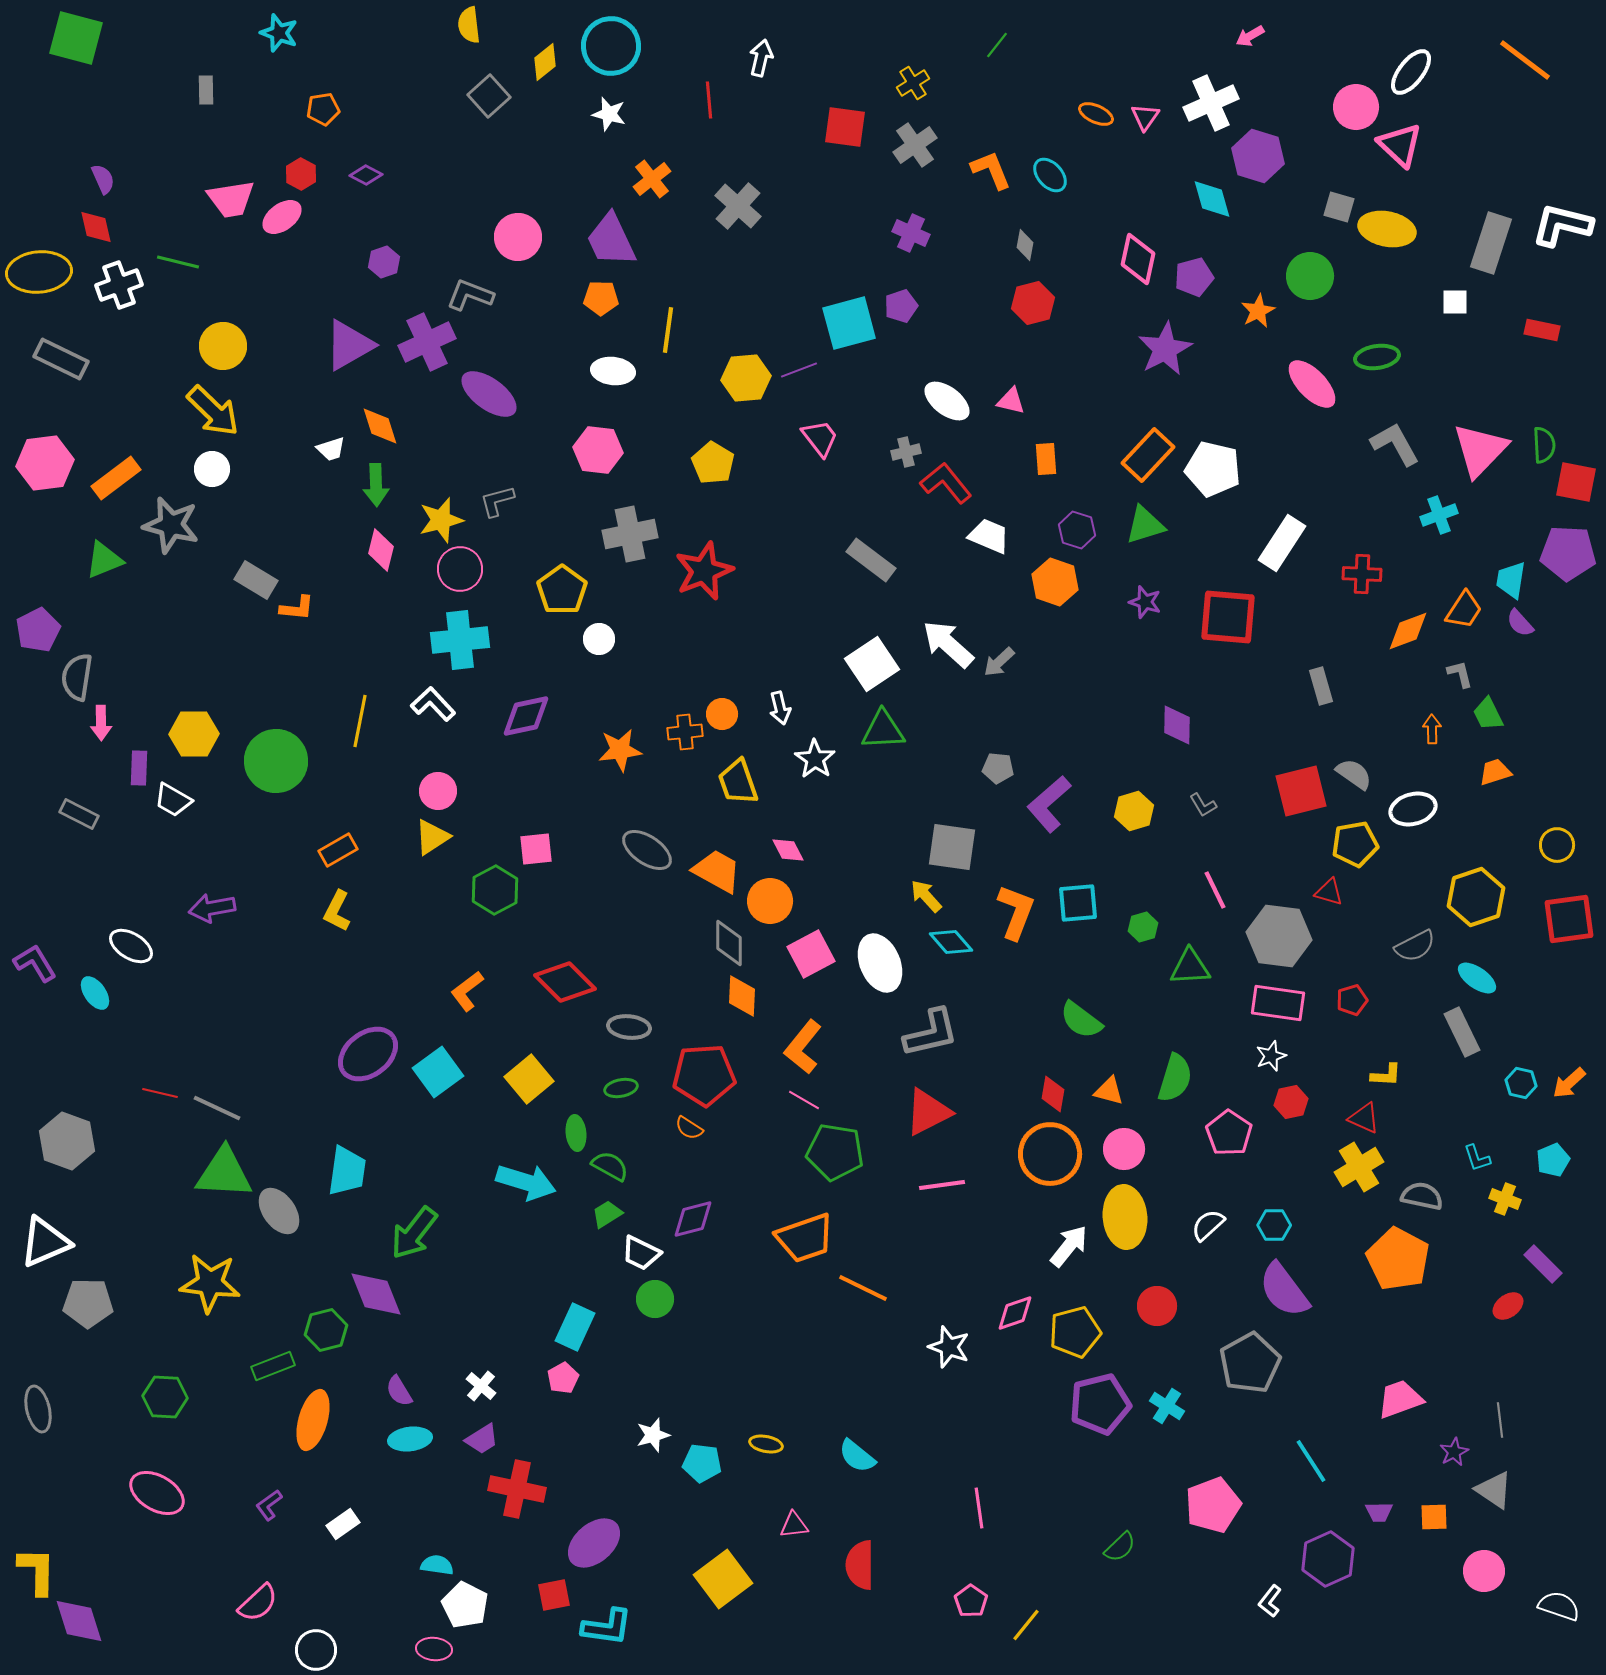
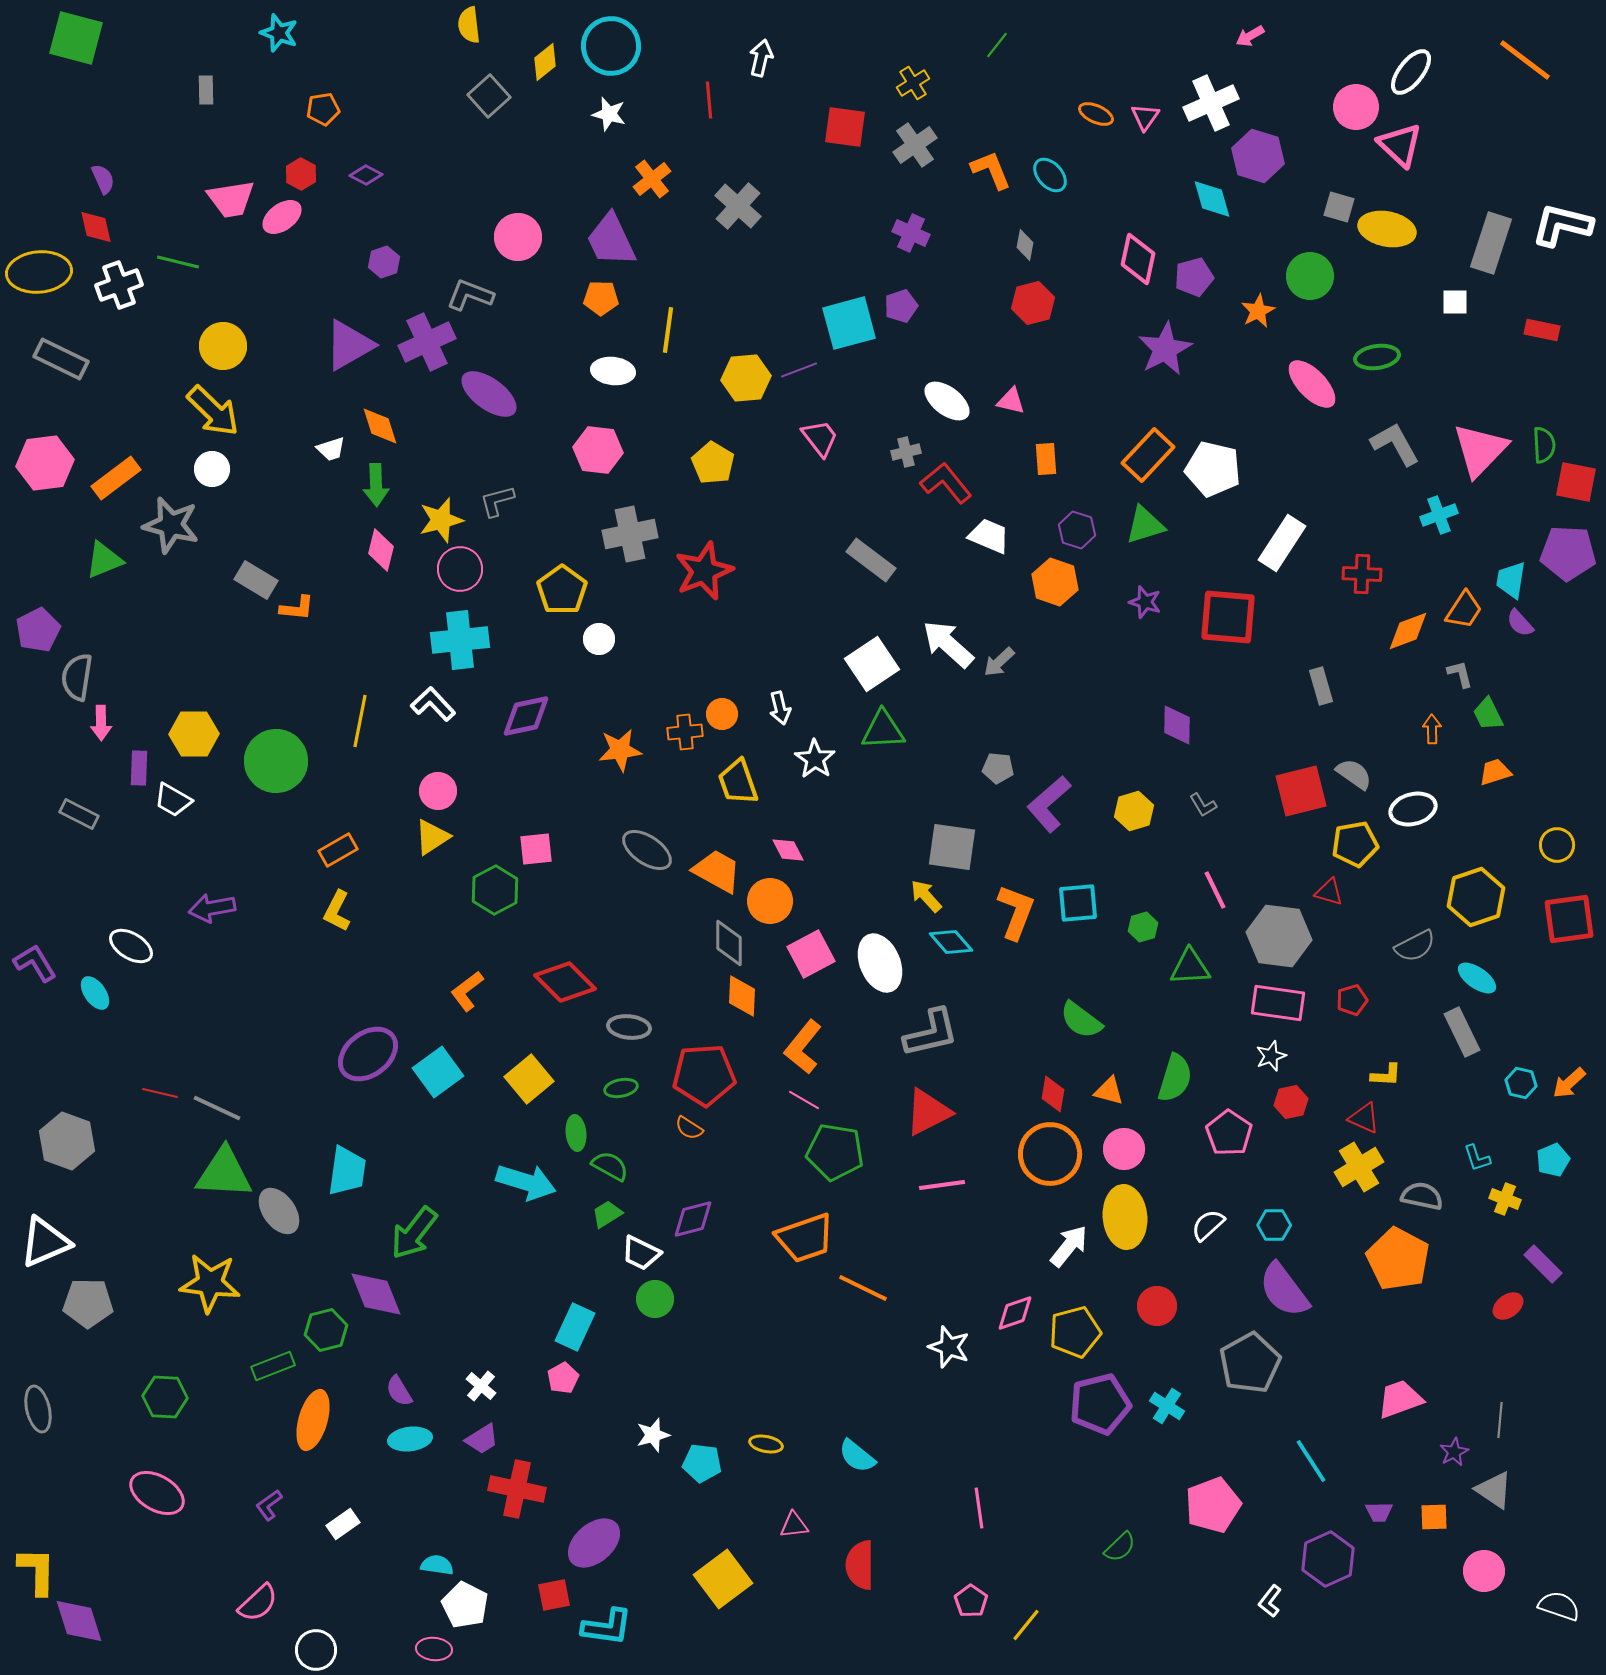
gray line at (1500, 1420): rotated 12 degrees clockwise
